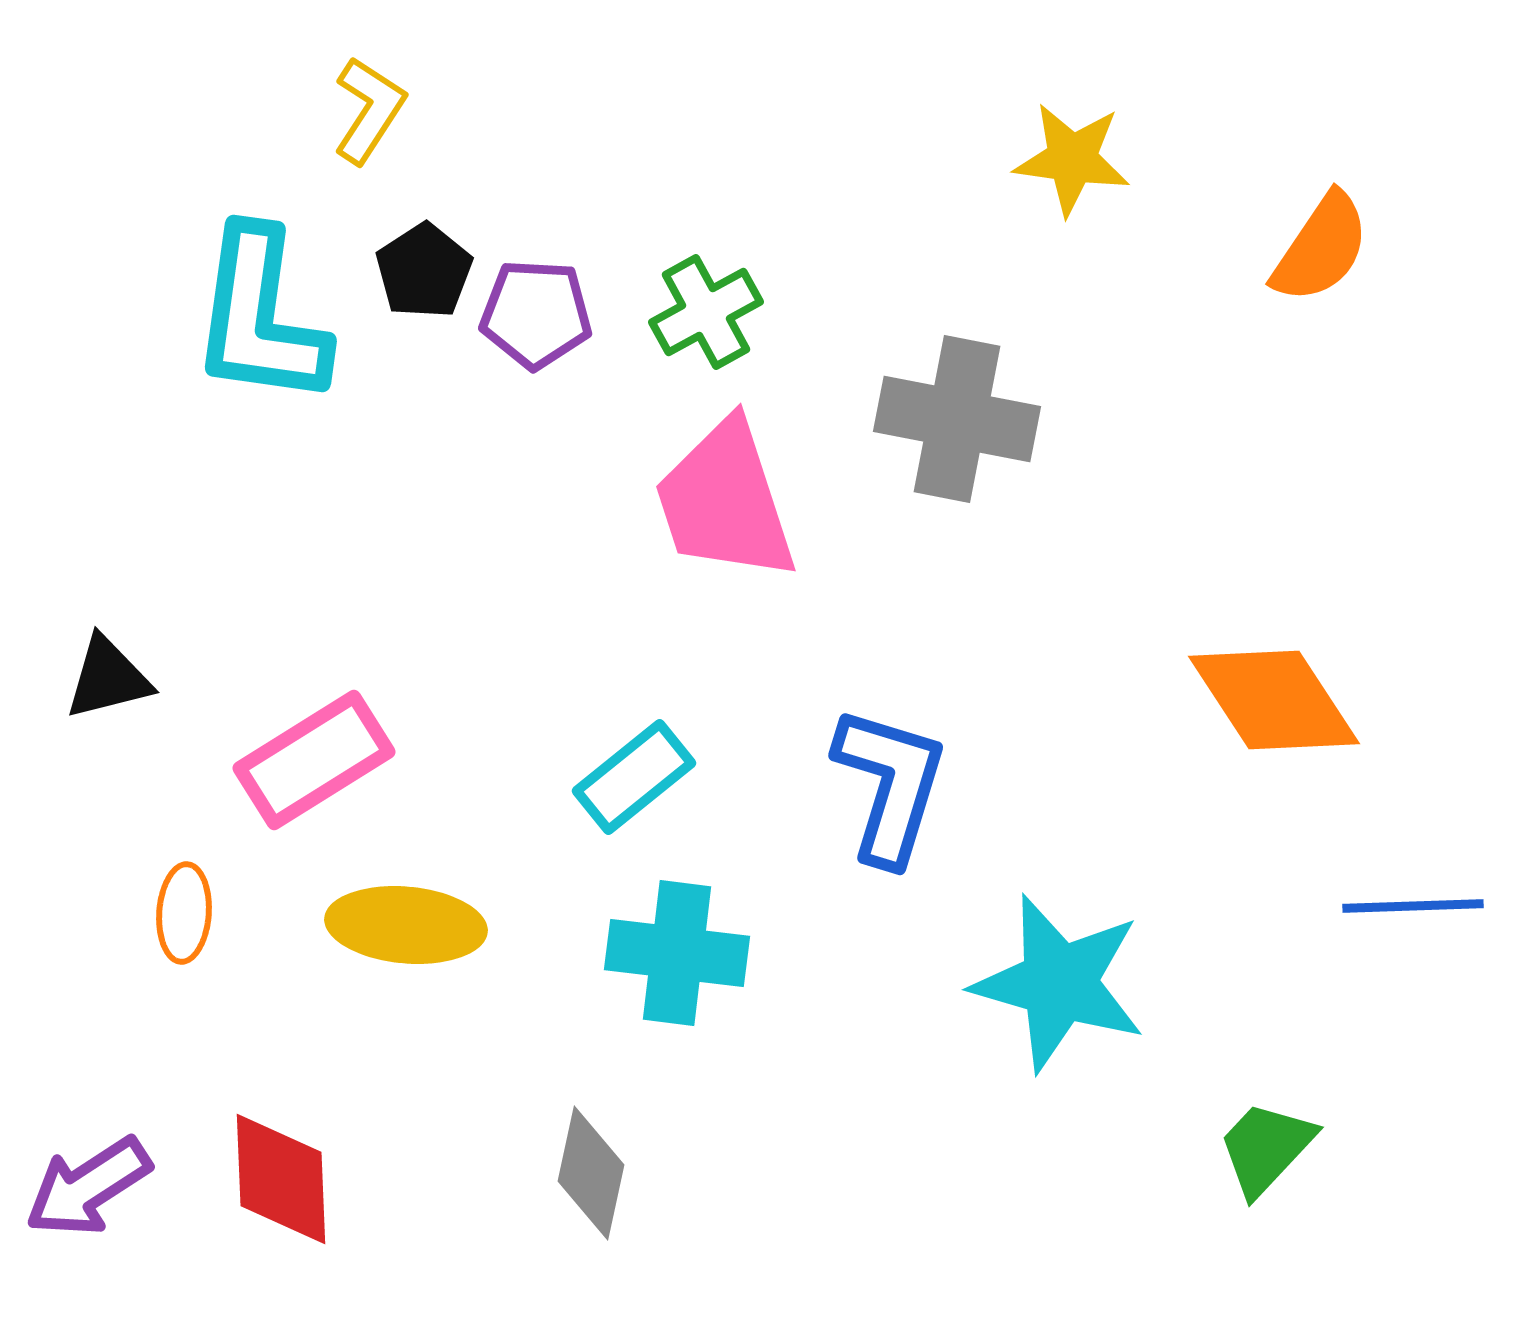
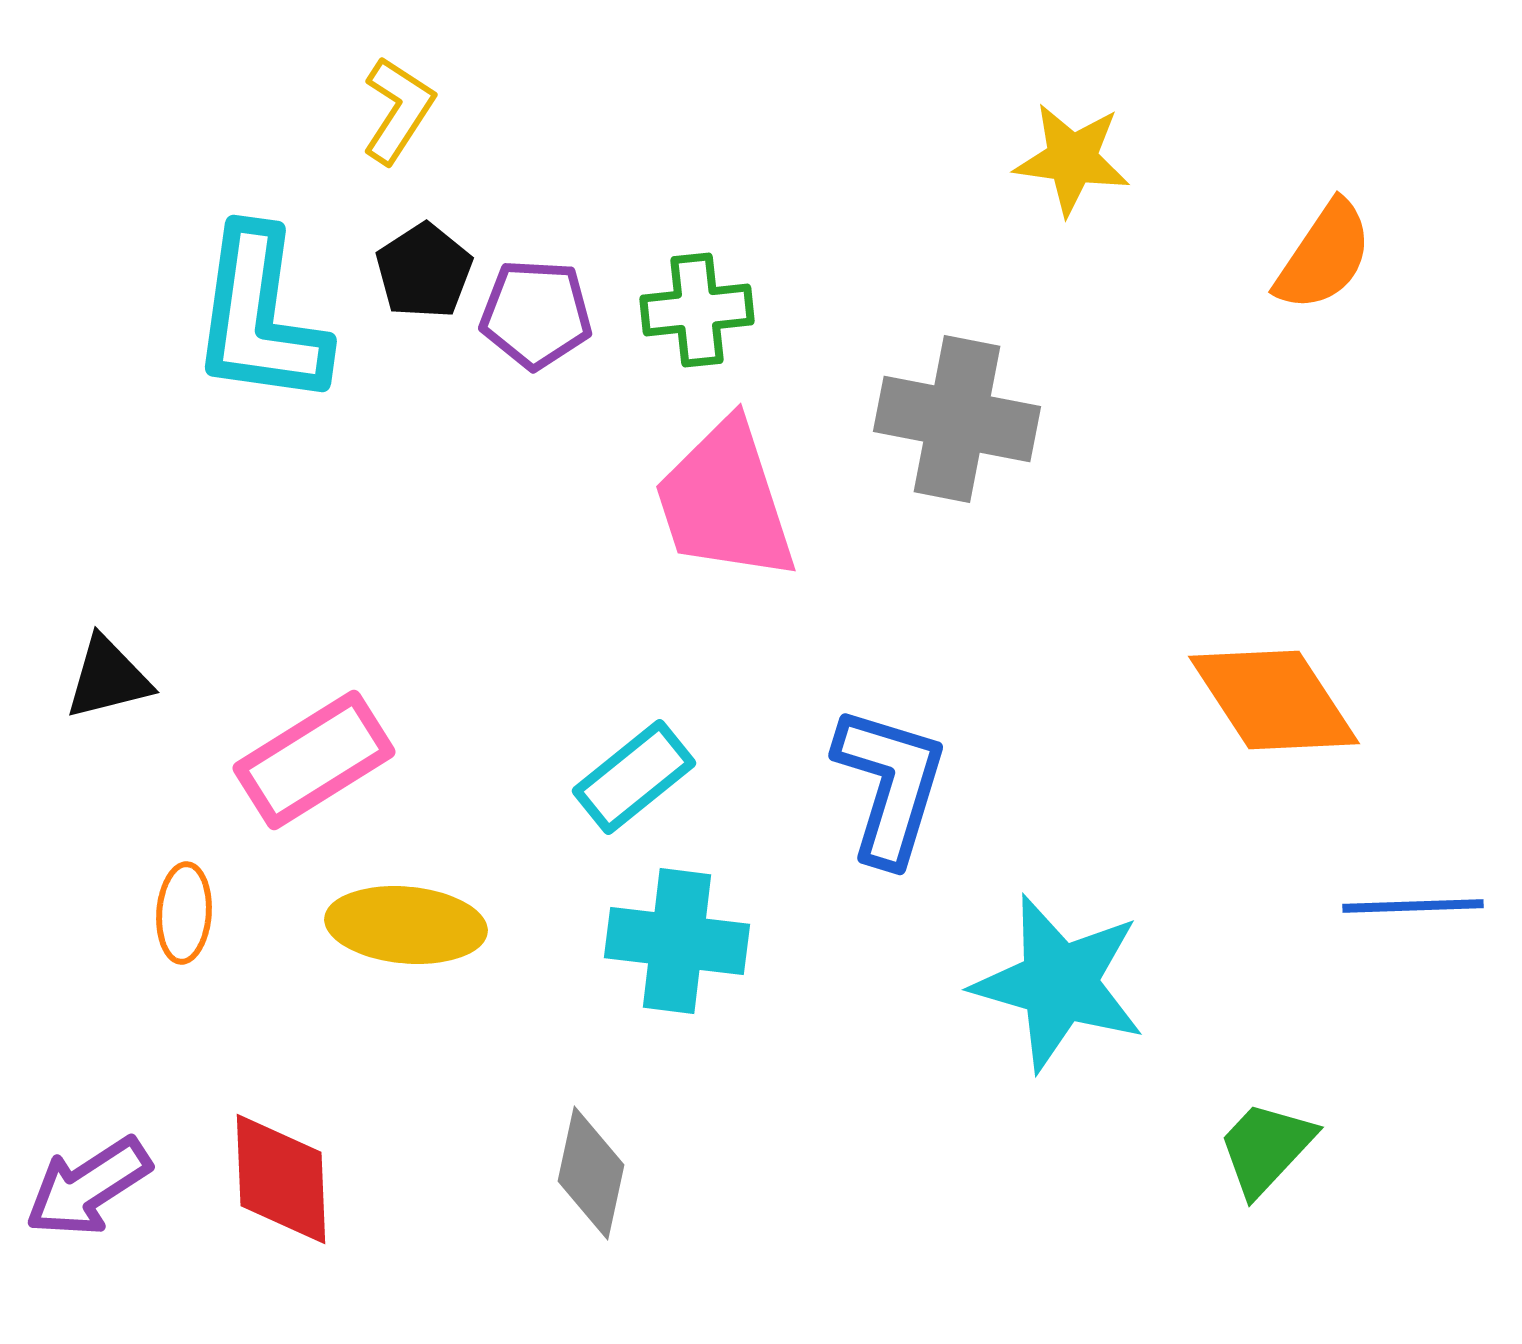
yellow L-shape: moved 29 px right
orange semicircle: moved 3 px right, 8 px down
green cross: moved 9 px left, 2 px up; rotated 23 degrees clockwise
cyan cross: moved 12 px up
